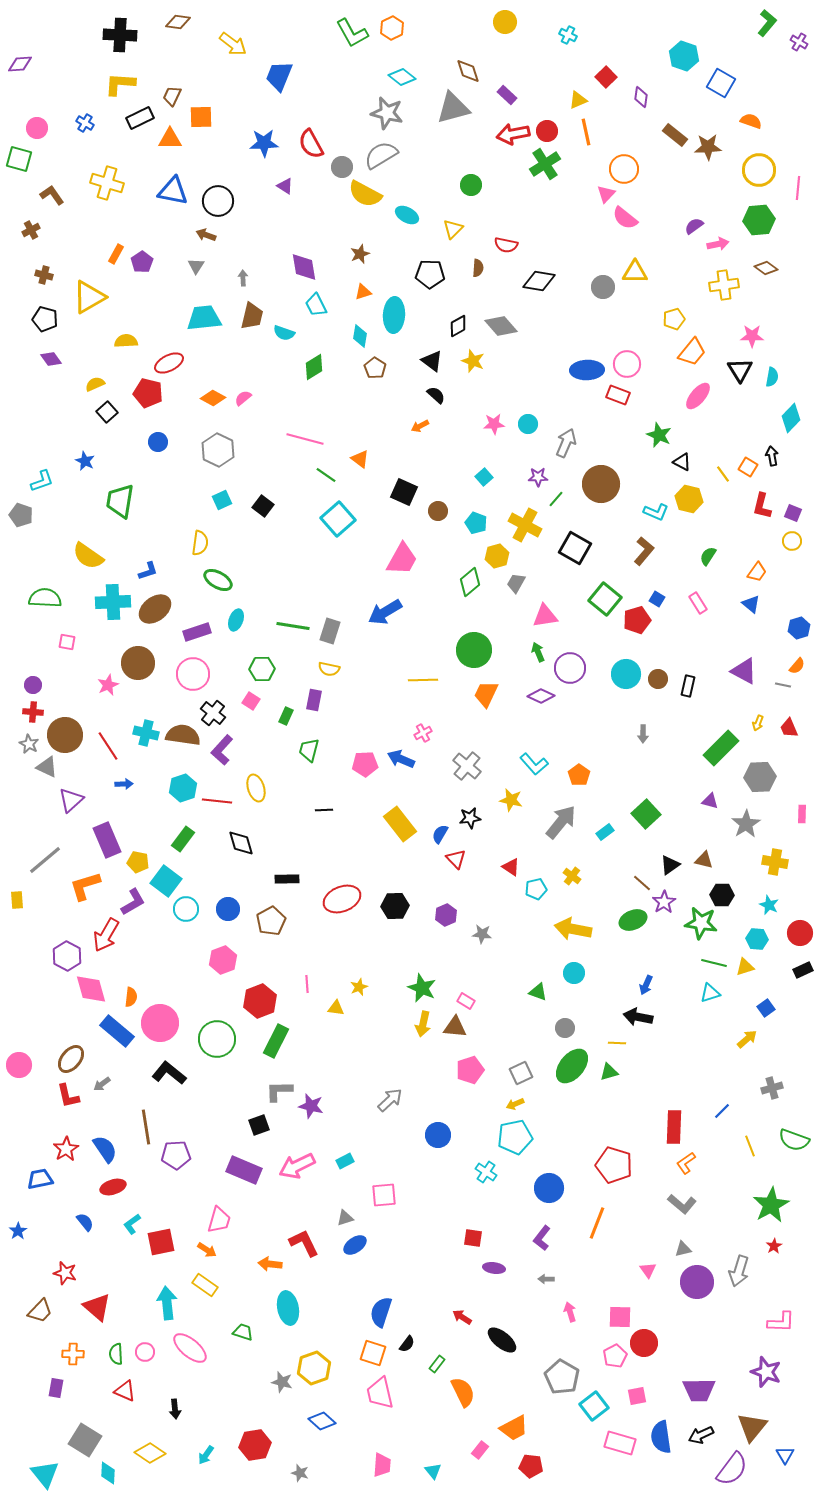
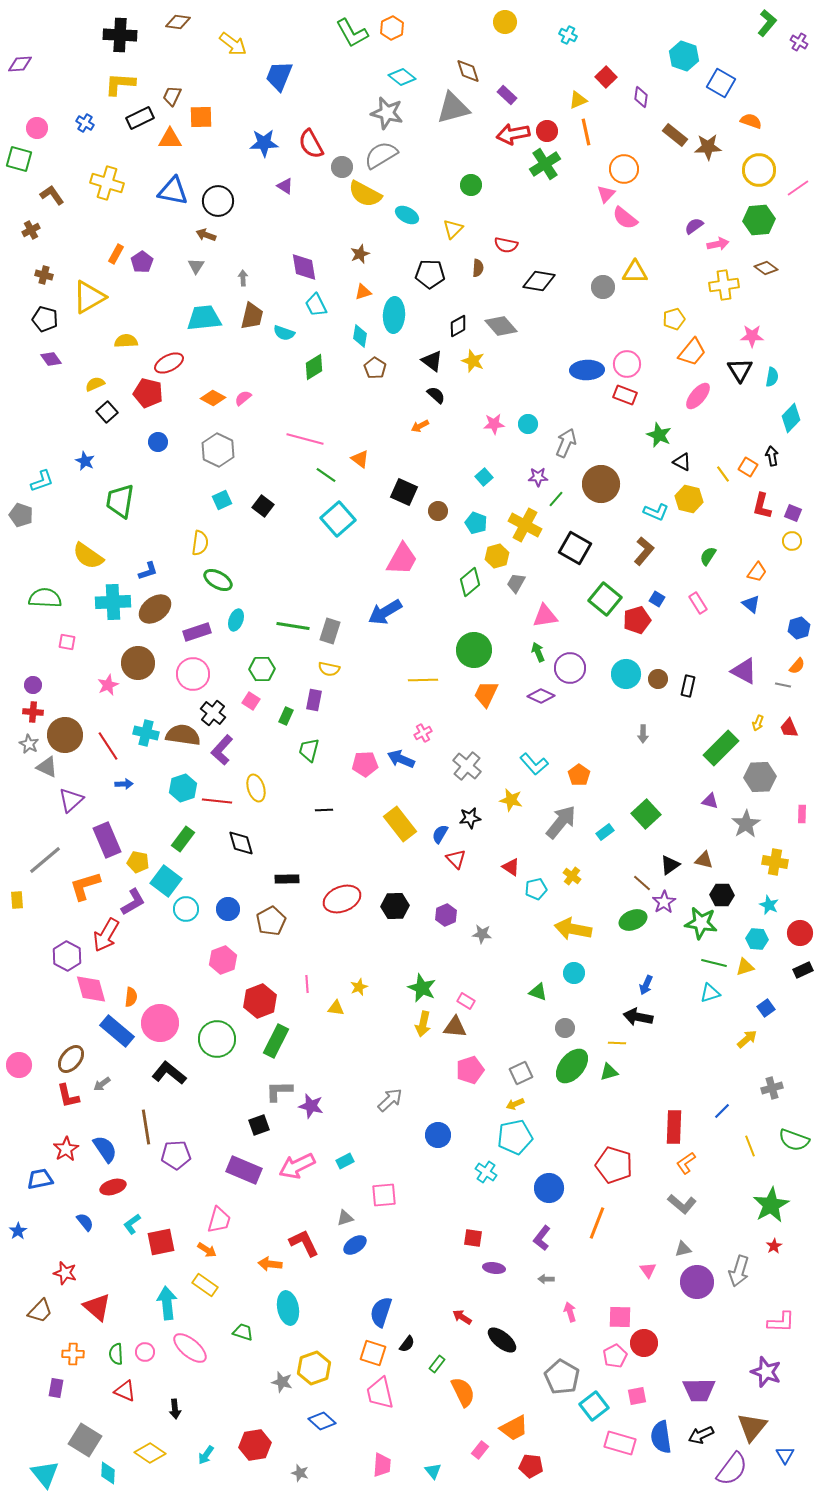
pink line at (798, 188): rotated 50 degrees clockwise
red rectangle at (618, 395): moved 7 px right
